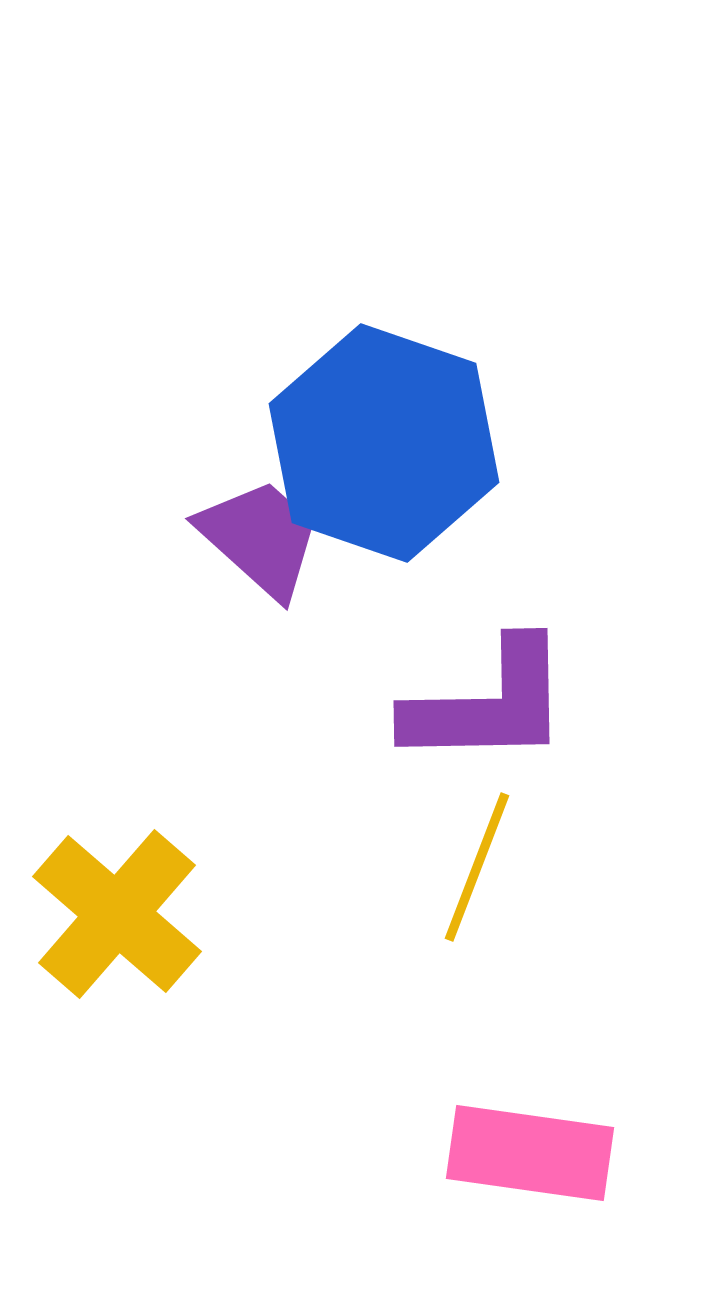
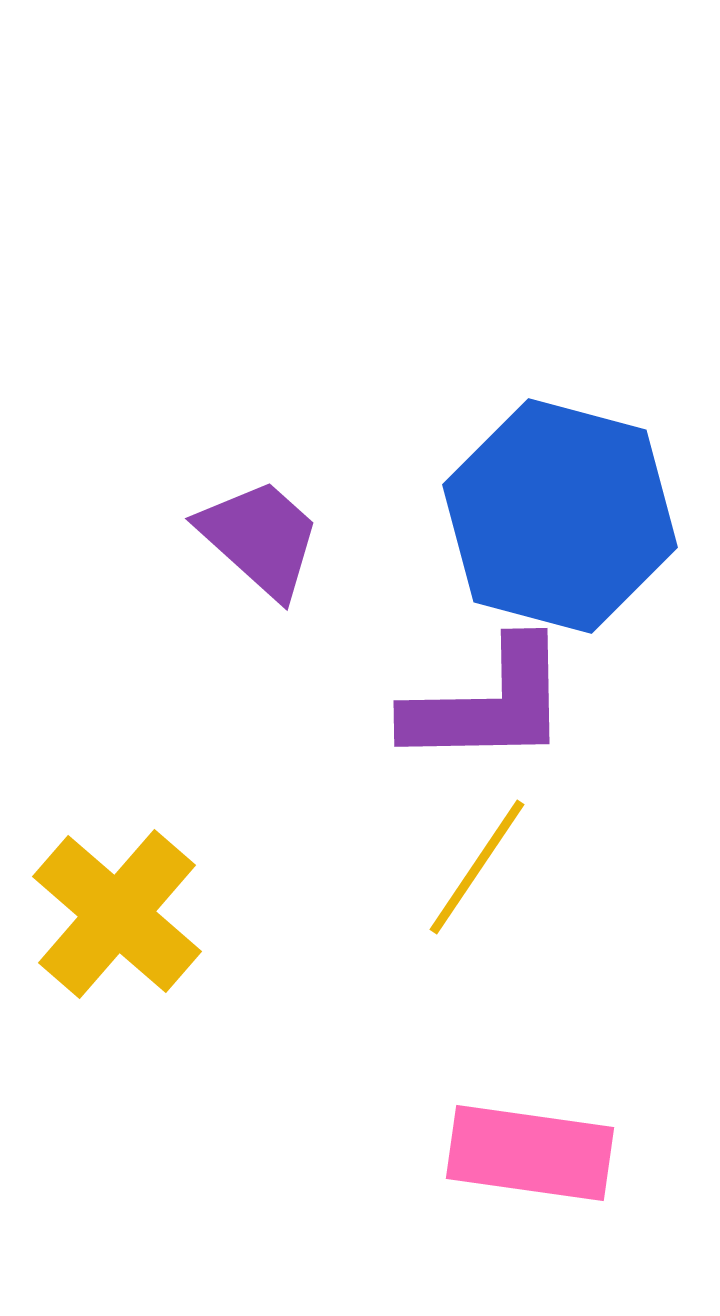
blue hexagon: moved 176 px right, 73 px down; rotated 4 degrees counterclockwise
yellow line: rotated 13 degrees clockwise
